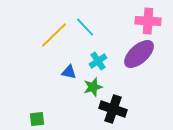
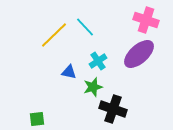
pink cross: moved 2 px left, 1 px up; rotated 15 degrees clockwise
